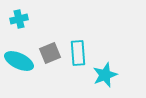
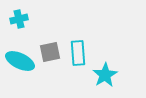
gray square: moved 1 px up; rotated 10 degrees clockwise
cyan ellipse: moved 1 px right
cyan star: rotated 10 degrees counterclockwise
